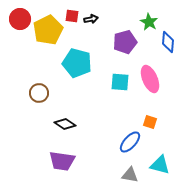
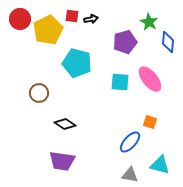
pink ellipse: rotated 16 degrees counterclockwise
